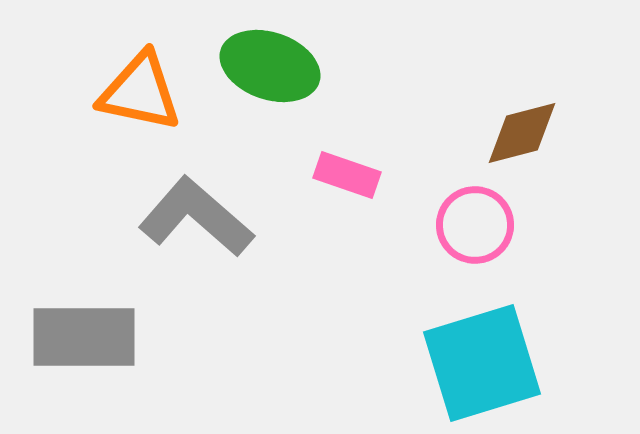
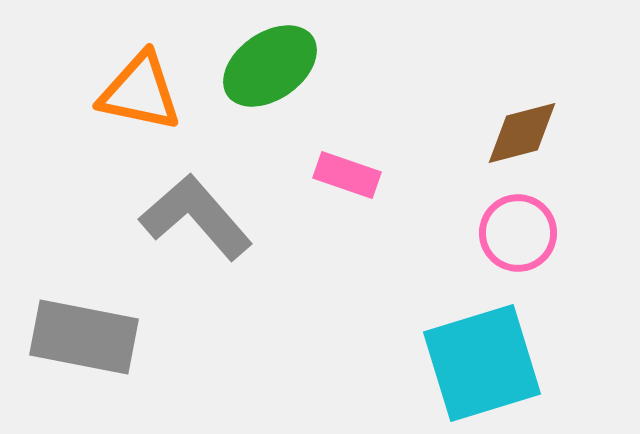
green ellipse: rotated 54 degrees counterclockwise
gray L-shape: rotated 8 degrees clockwise
pink circle: moved 43 px right, 8 px down
gray rectangle: rotated 11 degrees clockwise
